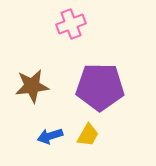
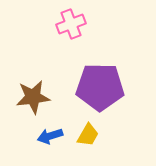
brown star: moved 1 px right, 11 px down
